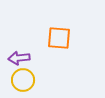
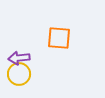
yellow circle: moved 4 px left, 6 px up
